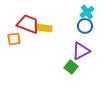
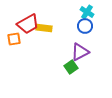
cyan cross: rotated 24 degrees counterclockwise
red trapezoid: rotated 130 degrees clockwise
purple triangle: moved 1 px left, 1 px down
green square: rotated 16 degrees clockwise
